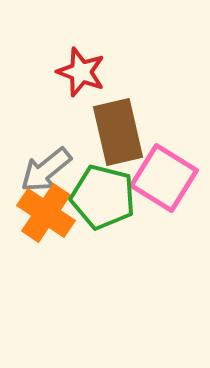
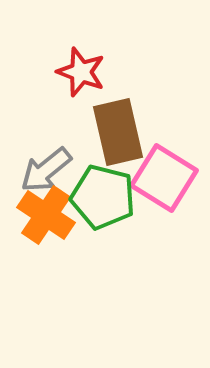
orange cross: moved 2 px down
